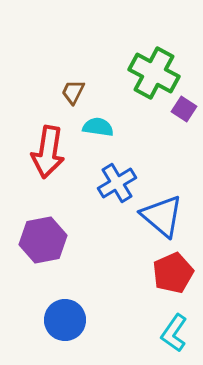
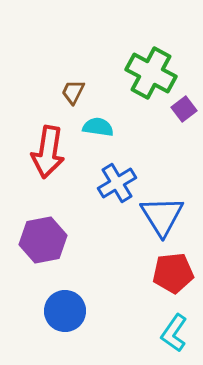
green cross: moved 3 px left
purple square: rotated 20 degrees clockwise
blue triangle: rotated 18 degrees clockwise
red pentagon: rotated 18 degrees clockwise
blue circle: moved 9 px up
